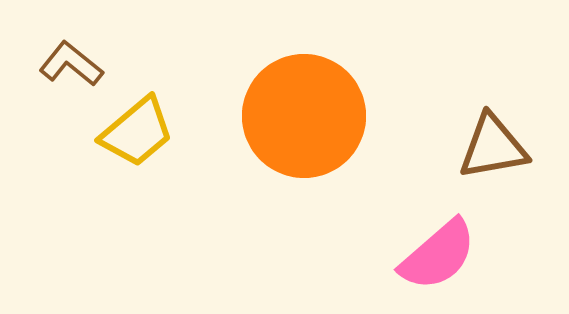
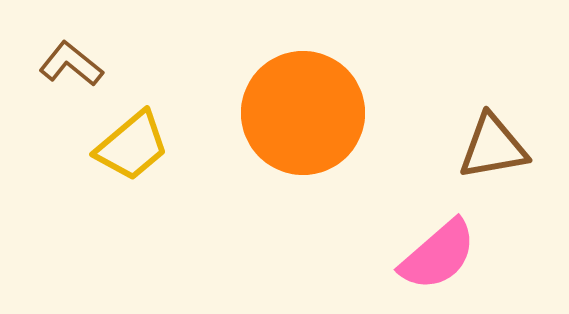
orange circle: moved 1 px left, 3 px up
yellow trapezoid: moved 5 px left, 14 px down
